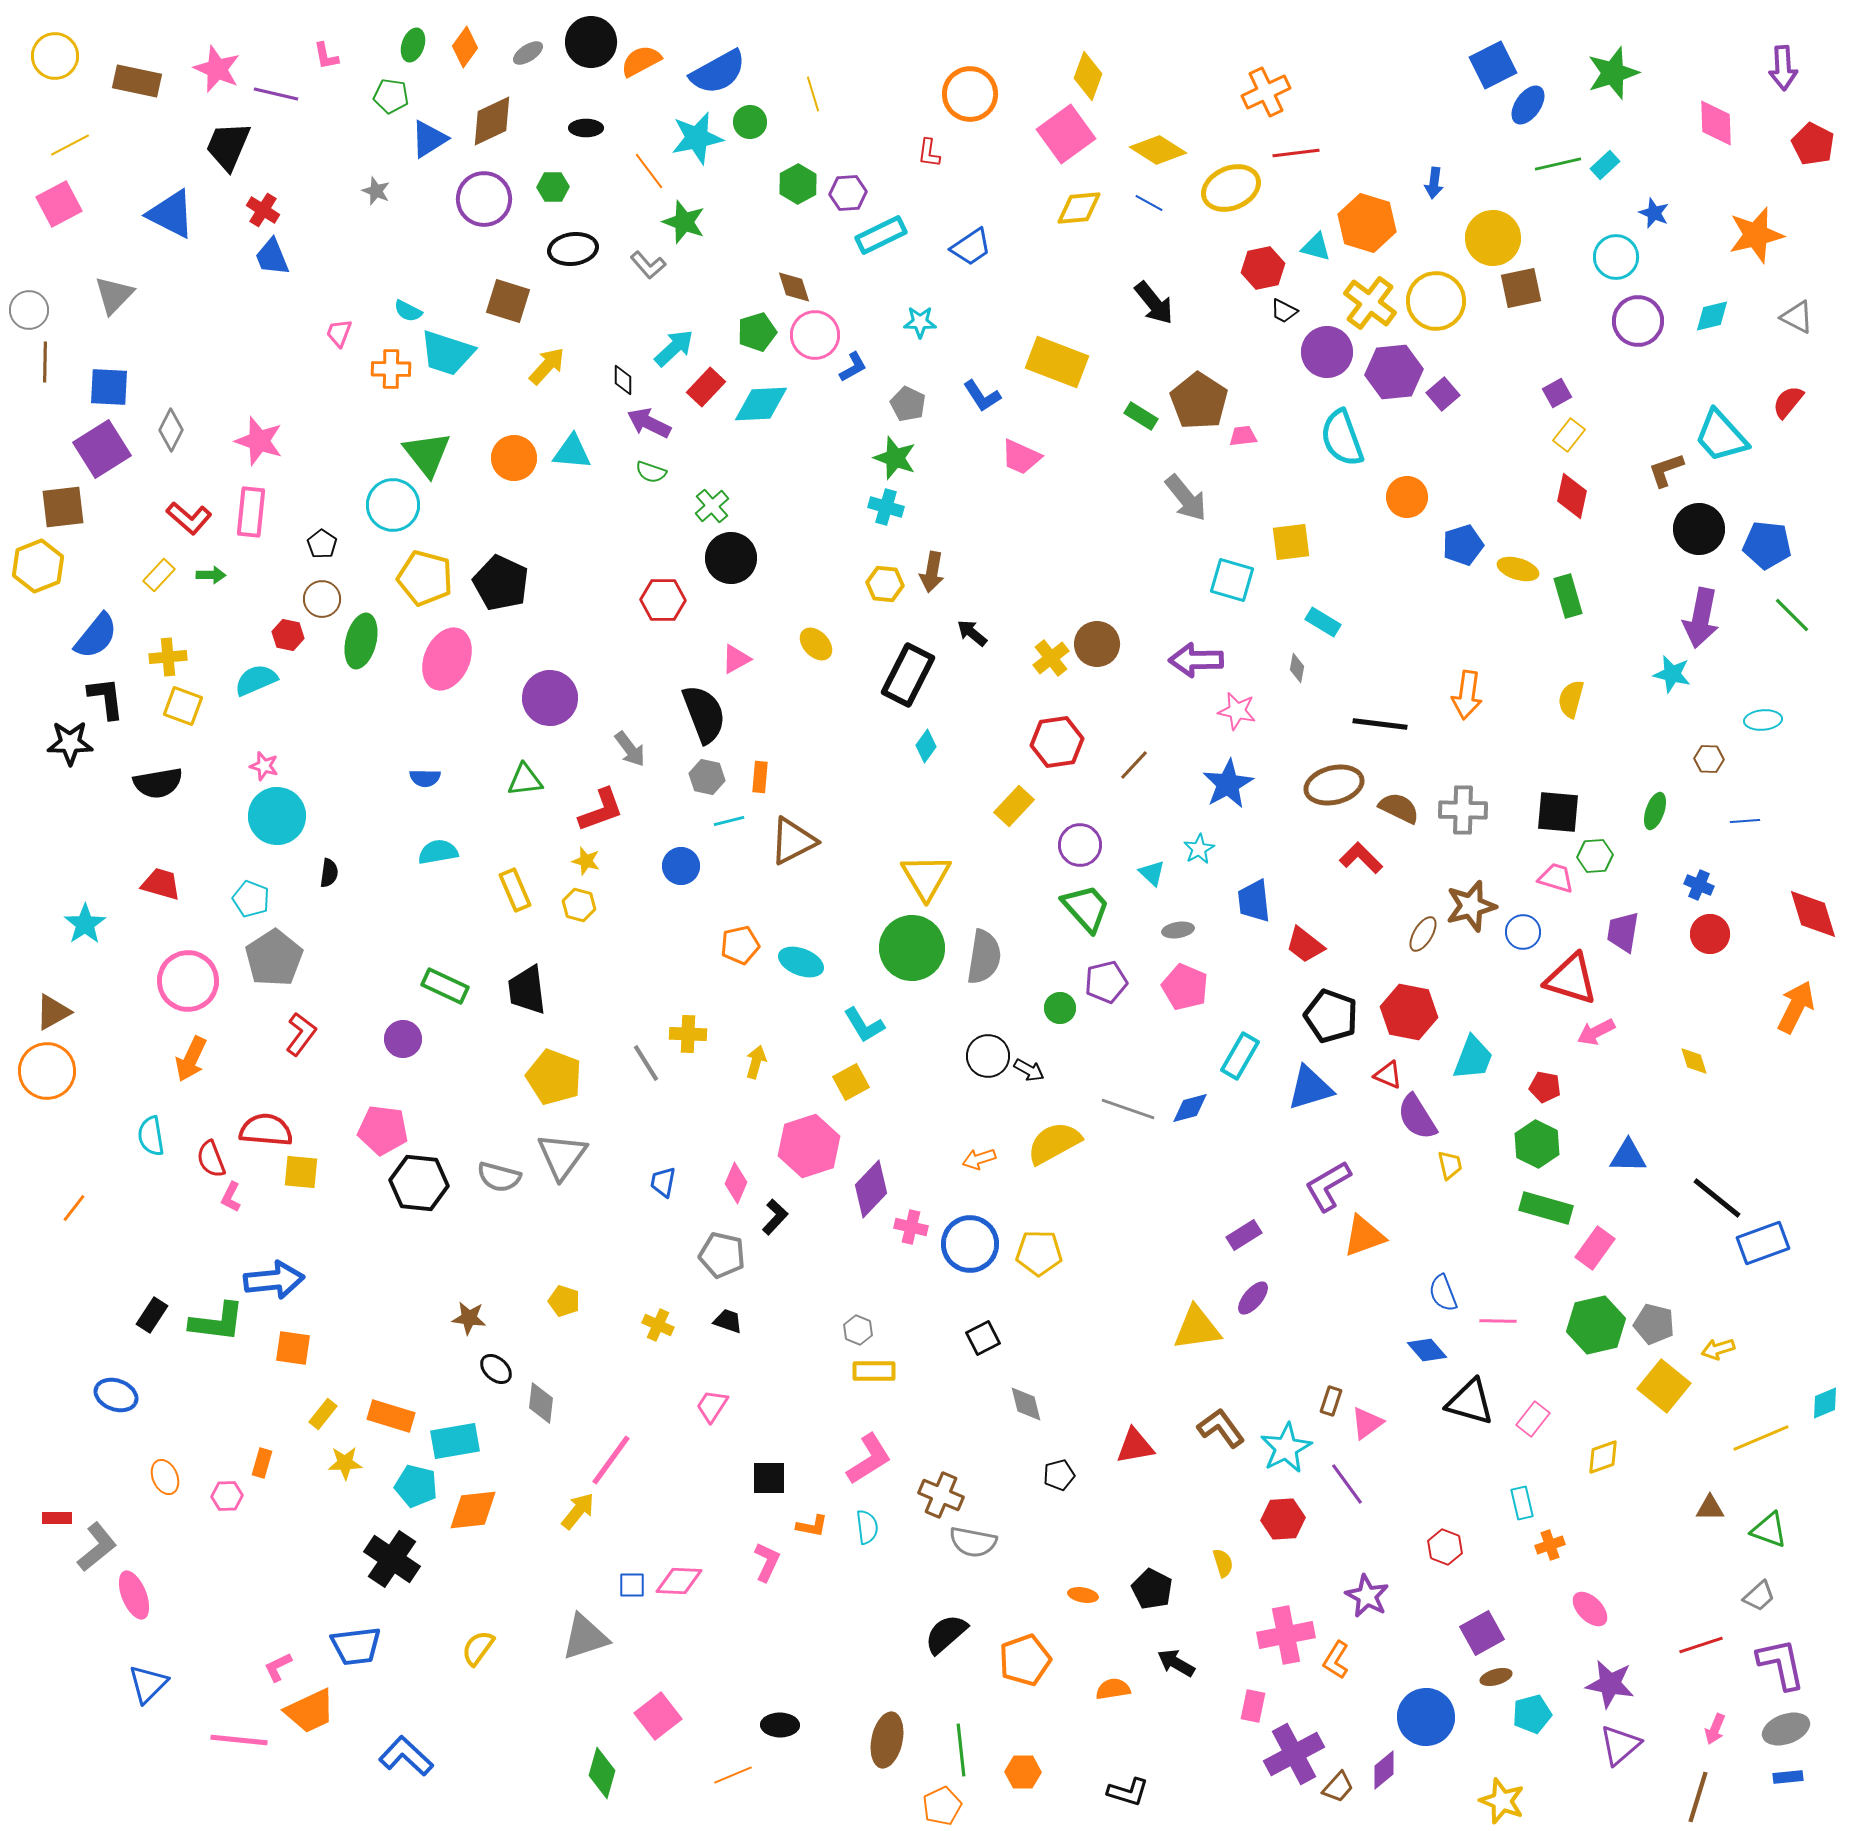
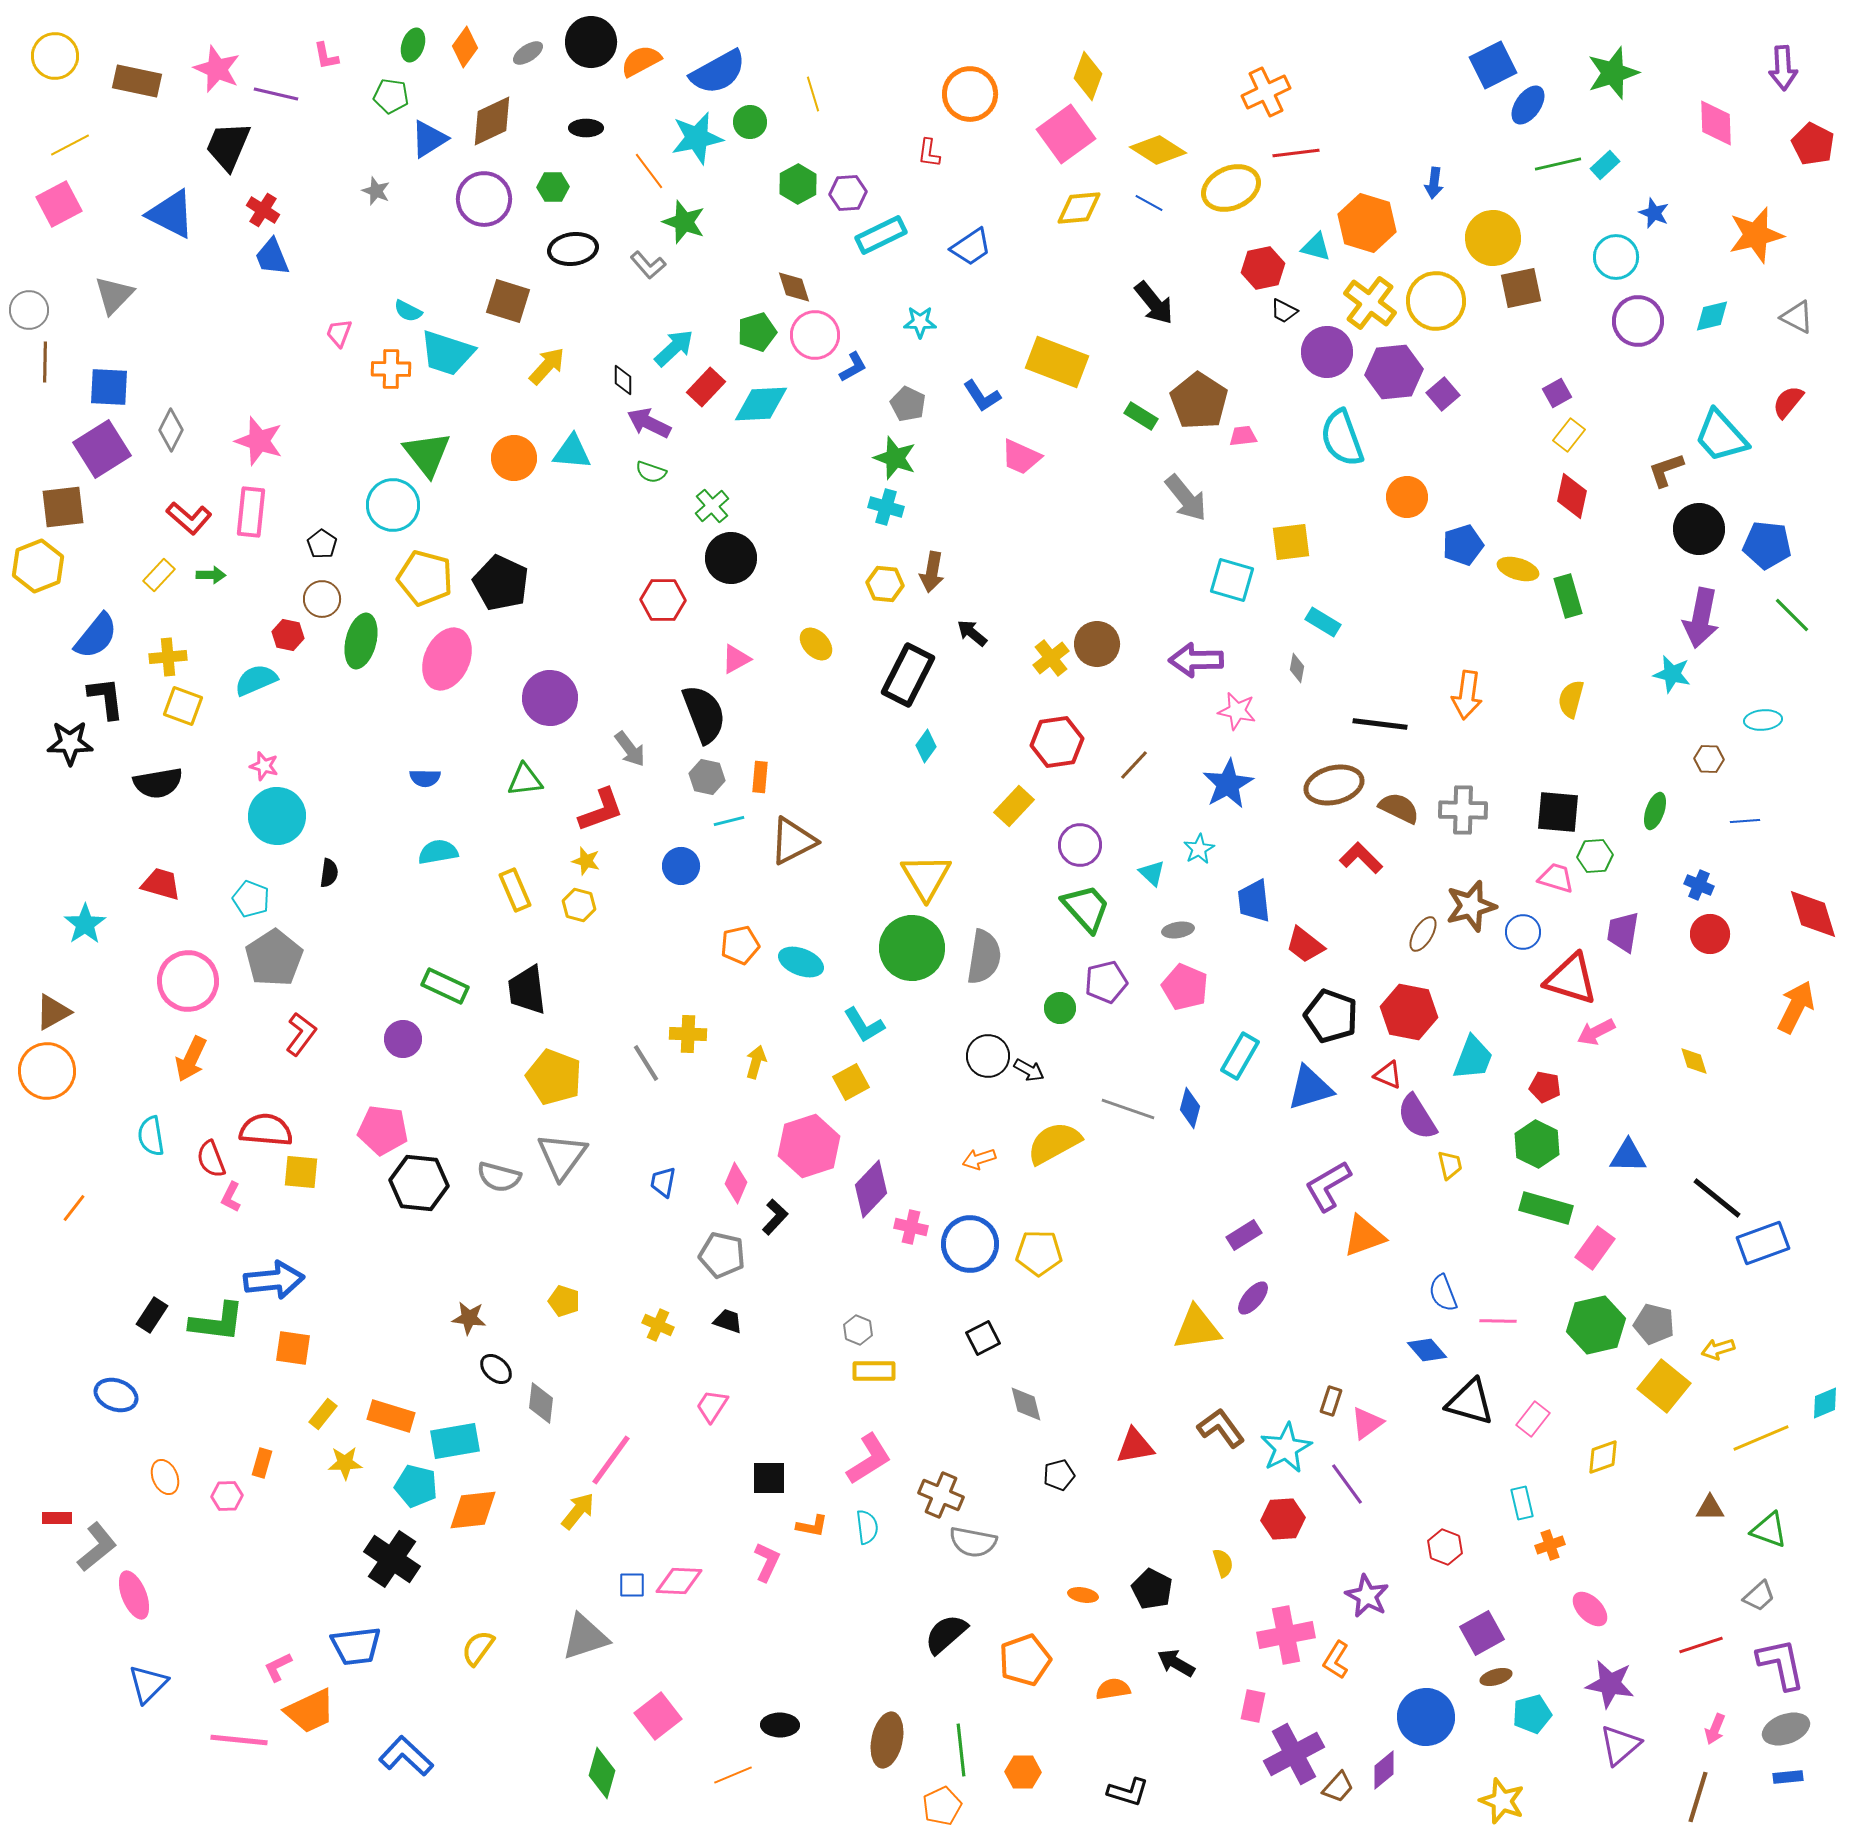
blue diamond at (1190, 1108): rotated 60 degrees counterclockwise
